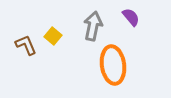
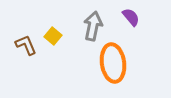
orange ellipse: moved 2 px up
